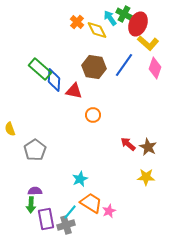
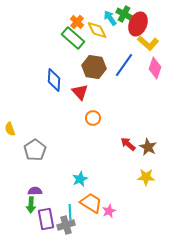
green rectangle: moved 33 px right, 31 px up
red triangle: moved 6 px right, 1 px down; rotated 36 degrees clockwise
orange circle: moved 3 px down
cyan line: rotated 42 degrees counterclockwise
